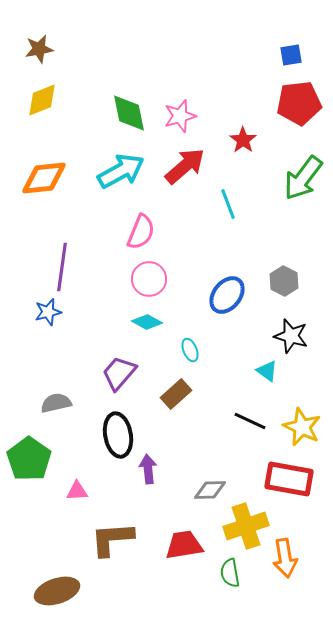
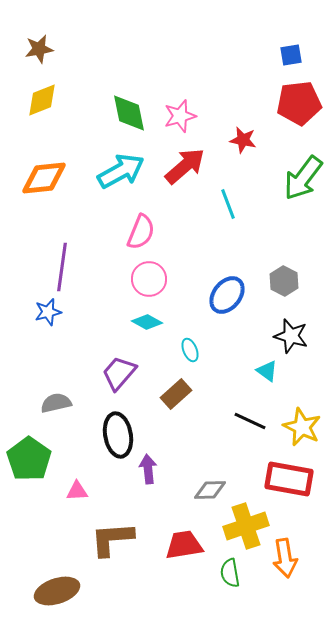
red star: rotated 24 degrees counterclockwise
